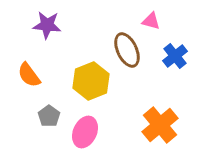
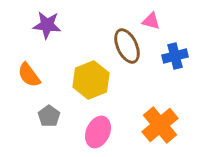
brown ellipse: moved 4 px up
blue cross: rotated 25 degrees clockwise
yellow hexagon: moved 1 px up
pink ellipse: moved 13 px right
